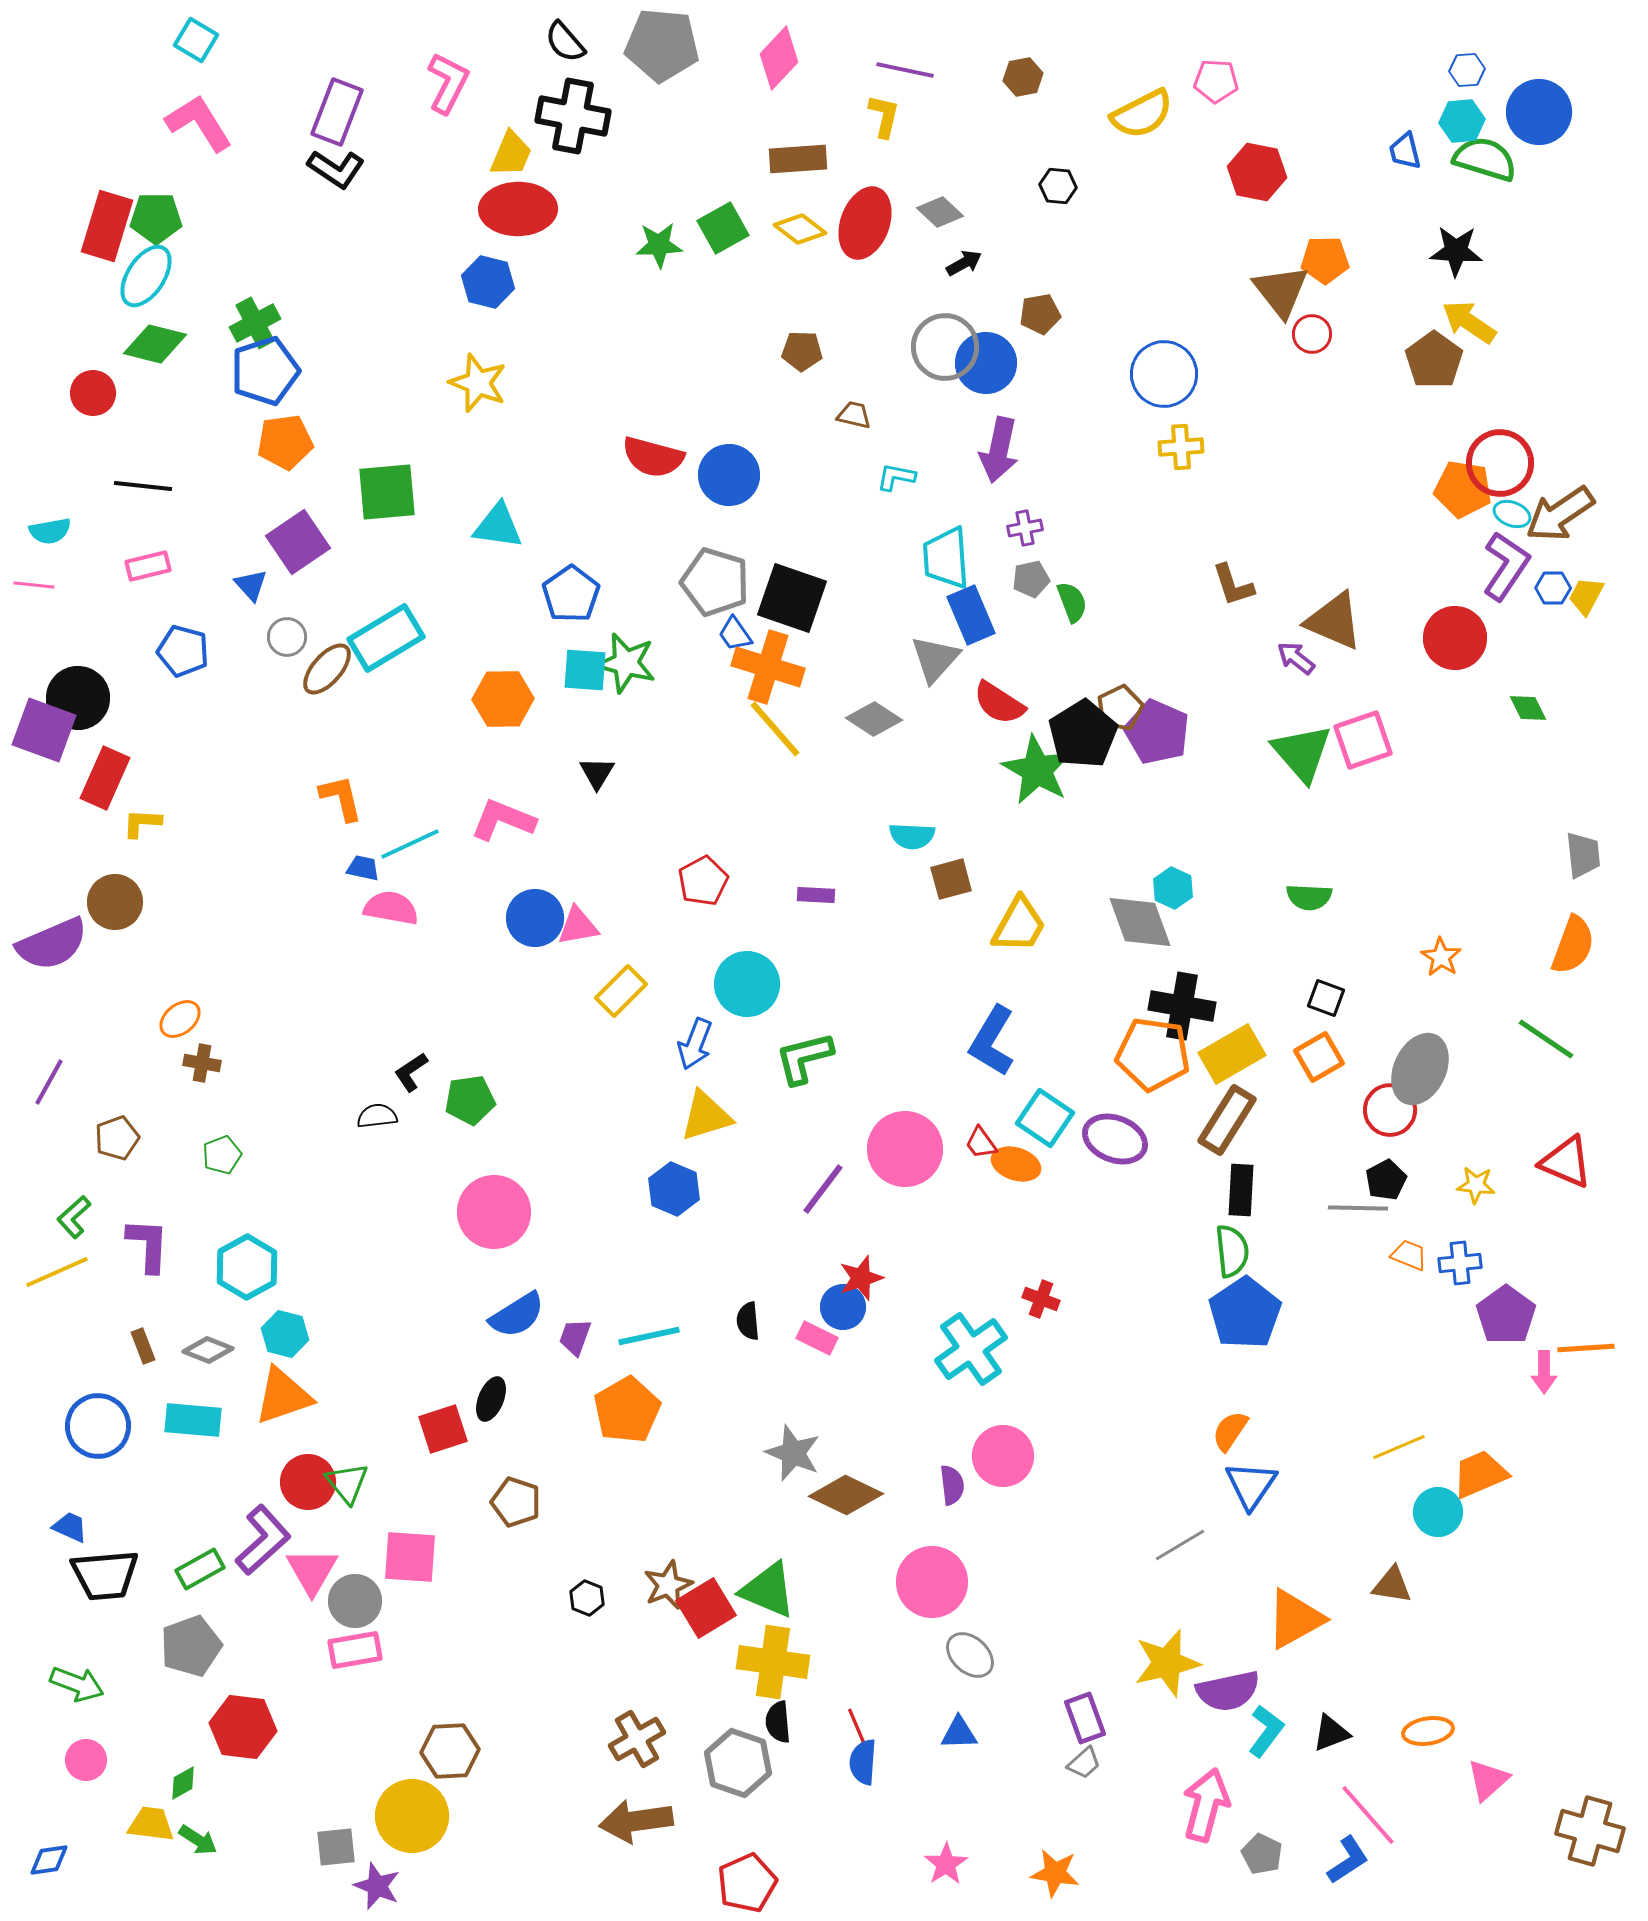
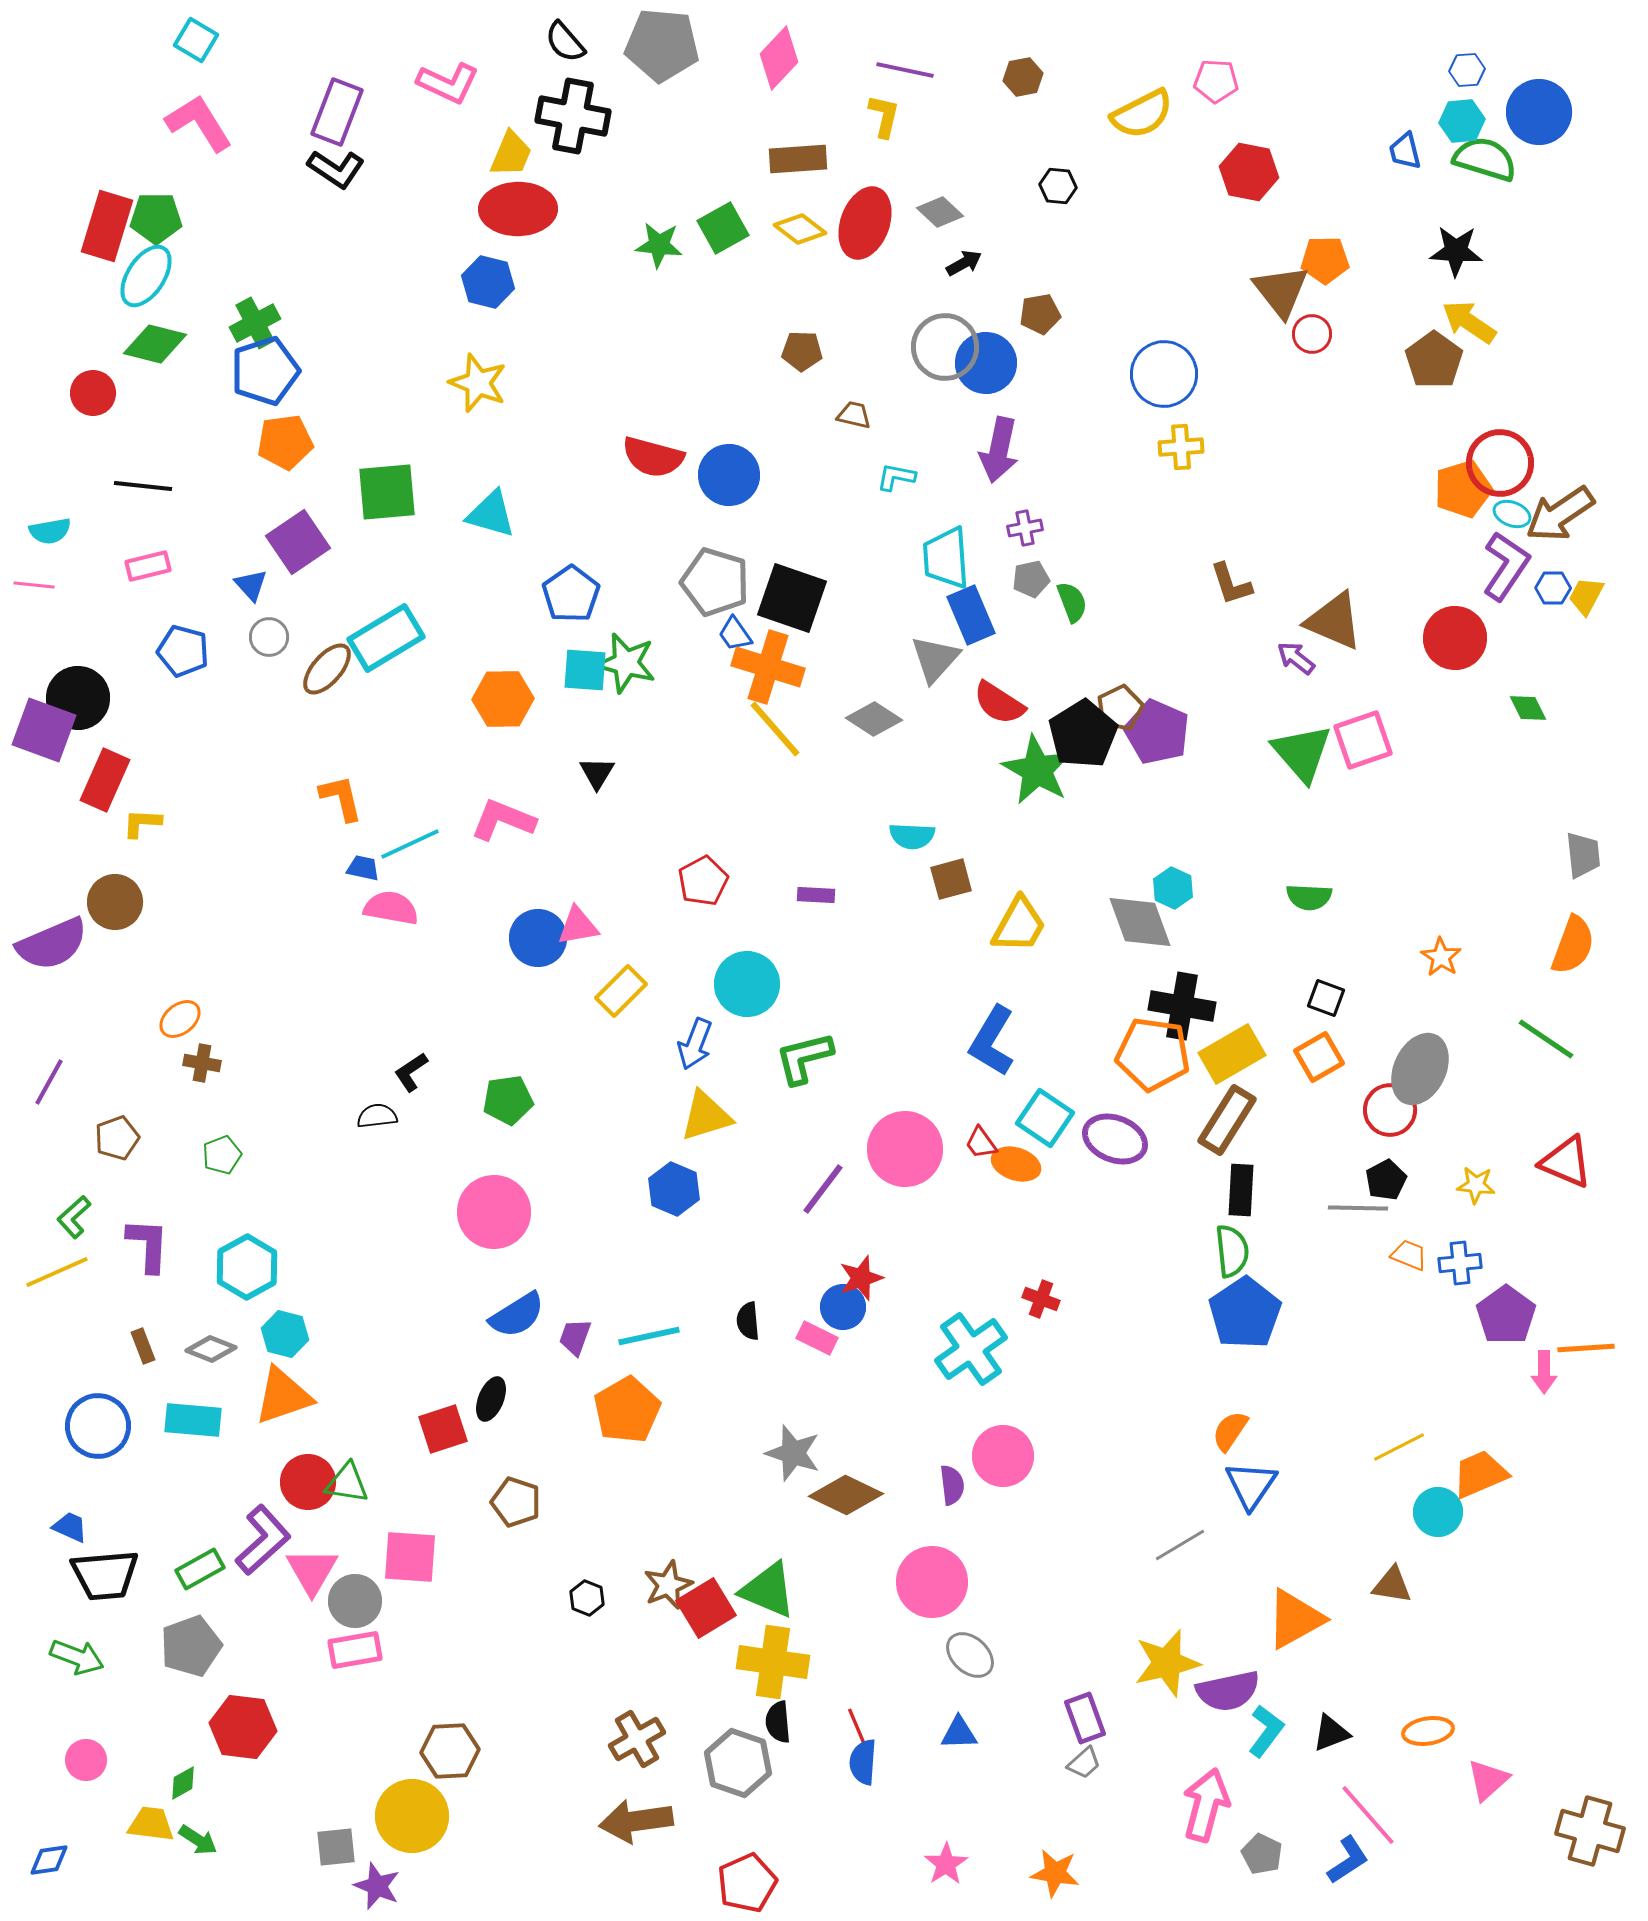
pink L-shape at (448, 83): rotated 88 degrees clockwise
red hexagon at (1257, 172): moved 8 px left
green star at (659, 245): rotated 9 degrees clockwise
orange pentagon at (1463, 489): rotated 26 degrees counterclockwise
cyan triangle at (498, 526): moved 7 px left, 12 px up; rotated 8 degrees clockwise
brown L-shape at (1233, 585): moved 2 px left, 1 px up
gray circle at (287, 637): moved 18 px left
red rectangle at (105, 778): moved 2 px down
blue circle at (535, 918): moved 3 px right, 20 px down
green pentagon at (470, 1100): moved 38 px right
gray diamond at (208, 1350): moved 3 px right, 1 px up
yellow line at (1399, 1447): rotated 4 degrees counterclockwise
gray star at (793, 1453): rotated 4 degrees counterclockwise
green triangle at (347, 1483): rotated 42 degrees counterclockwise
green arrow at (77, 1684): moved 27 px up
